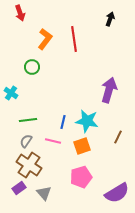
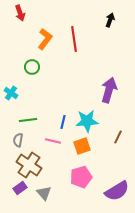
black arrow: moved 1 px down
cyan star: rotated 15 degrees counterclockwise
gray semicircle: moved 8 px left, 1 px up; rotated 24 degrees counterclockwise
purple rectangle: moved 1 px right
purple semicircle: moved 2 px up
